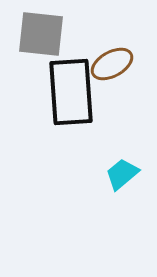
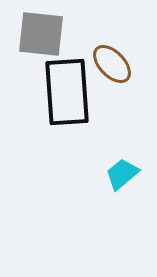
brown ellipse: rotated 75 degrees clockwise
black rectangle: moved 4 px left
